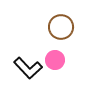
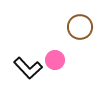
brown circle: moved 19 px right
